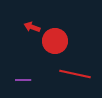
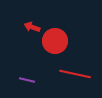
purple line: moved 4 px right; rotated 14 degrees clockwise
